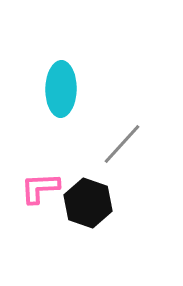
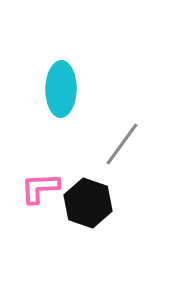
gray line: rotated 6 degrees counterclockwise
